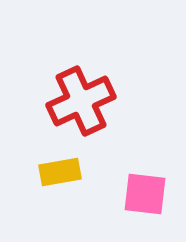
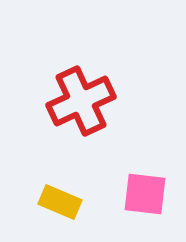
yellow rectangle: moved 30 px down; rotated 33 degrees clockwise
